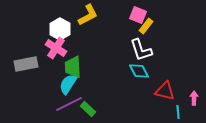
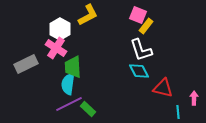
gray rectangle: rotated 15 degrees counterclockwise
cyan semicircle: rotated 25 degrees counterclockwise
red triangle: moved 2 px left, 3 px up
